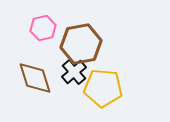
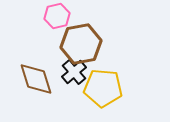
pink hexagon: moved 14 px right, 12 px up
brown diamond: moved 1 px right, 1 px down
